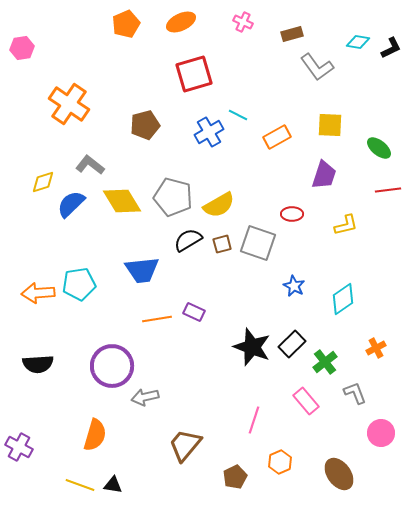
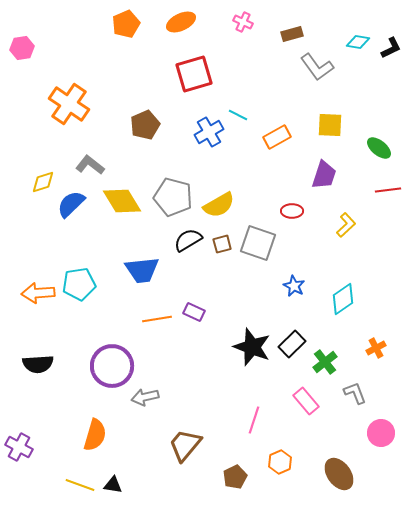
brown pentagon at (145, 125): rotated 8 degrees counterclockwise
red ellipse at (292, 214): moved 3 px up
yellow L-shape at (346, 225): rotated 30 degrees counterclockwise
